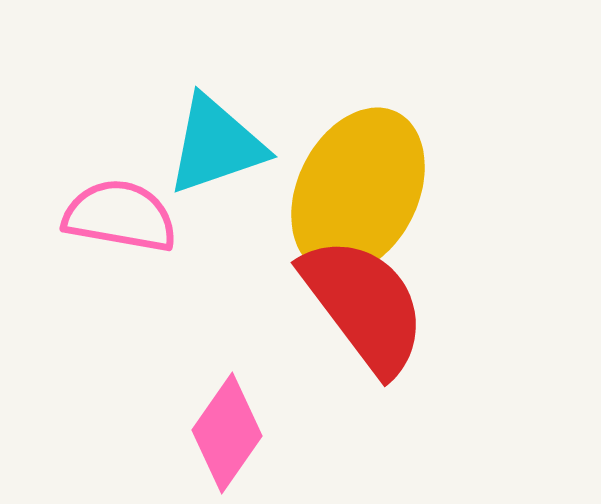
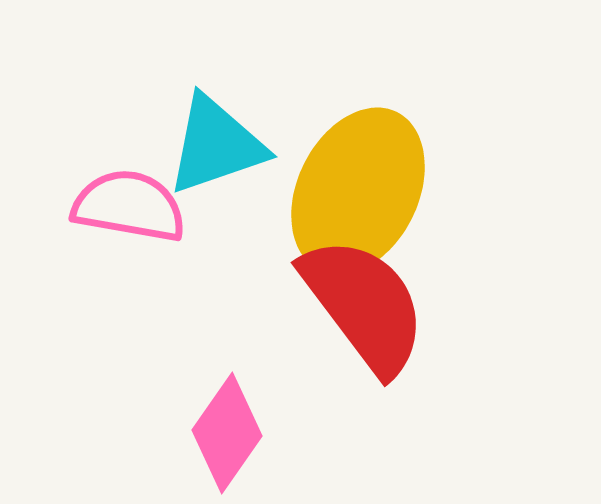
pink semicircle: moved 9 px right, 10 px up
